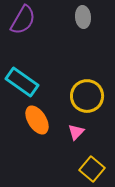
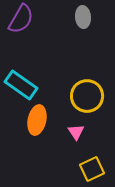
purple semicircle: moved 2 px left, 1 px up
cyan rectangle: moved 1 px left, 3 px down
orange ellipse: rotated 44 degrees clockwise
pink triangle: rotated 18 degrees counterclockwise
yellow square: rotated 25 degrees clockwise
